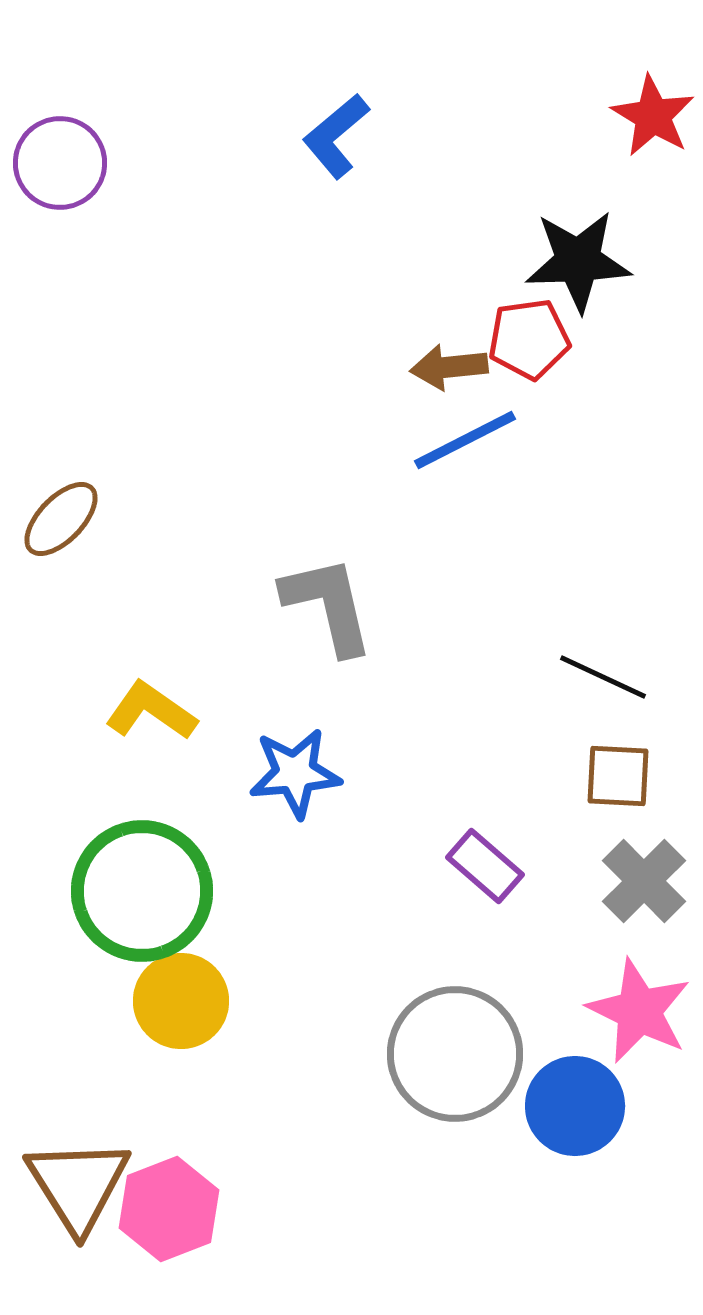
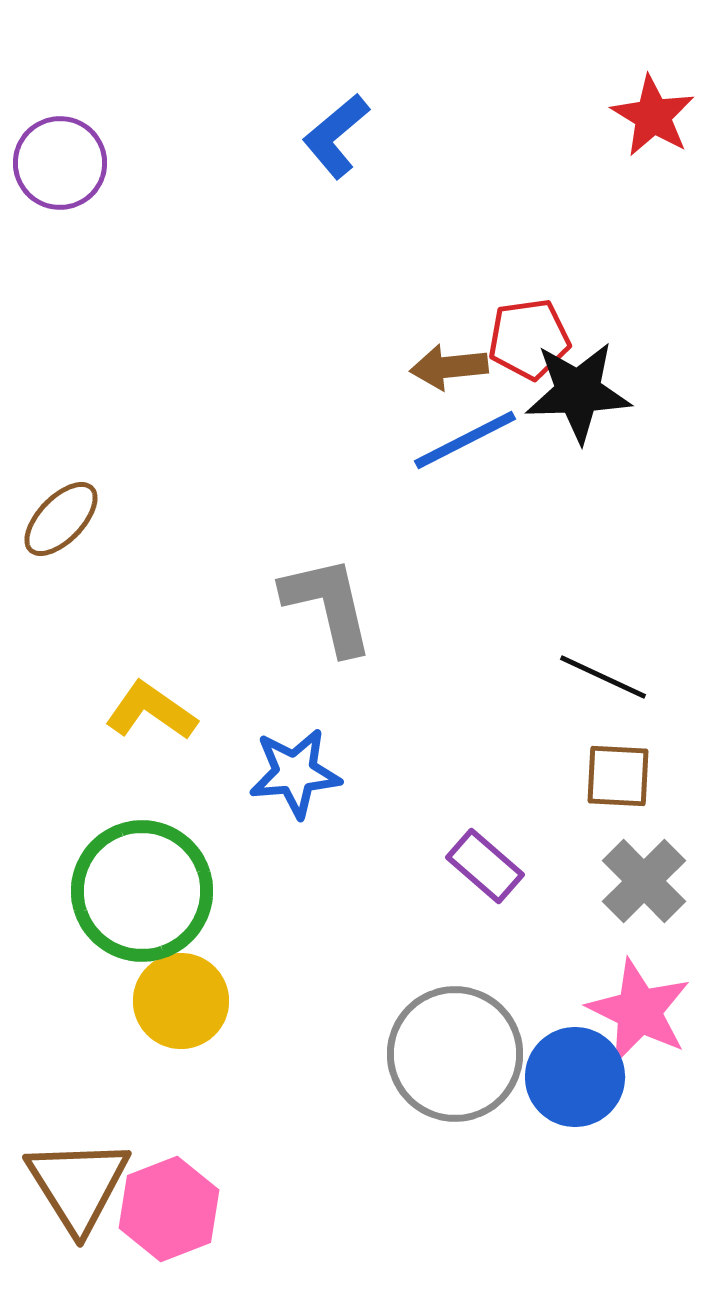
black star: moved 131 px down
blue circle: moved 29 px up
